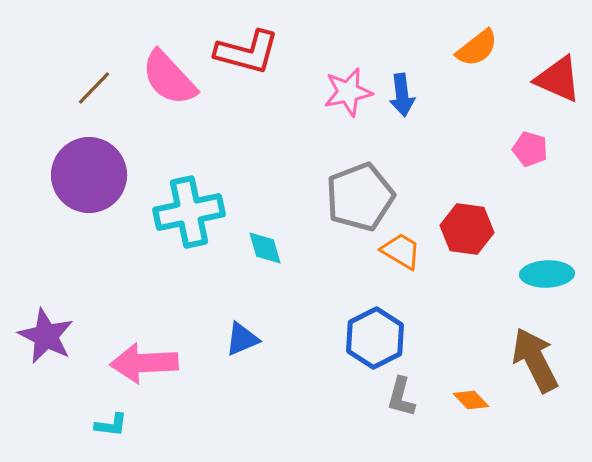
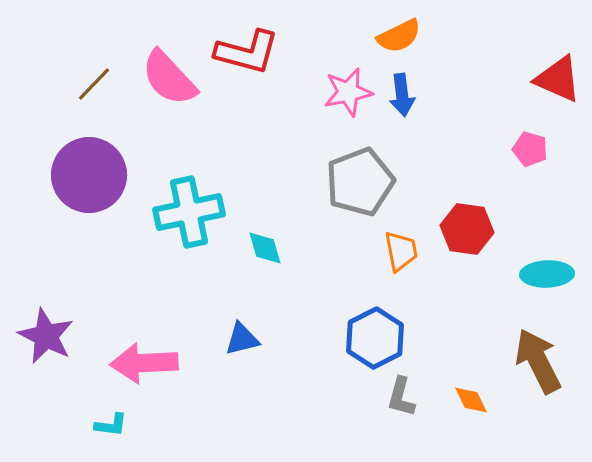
orange semicircle: moved 78 px left, 12 px up; rotated 12 degrees clockwise
brown line: moved 4 px up
gray pentagon: moved 15 px up
orange trapezoid: rotated 48 degrees clockwise
blue triangle: rotated 9 degrees clockwise
brown arrow: moved 3 px right, 1 px down
orange diamond: rotated 18 degrees clockwise
